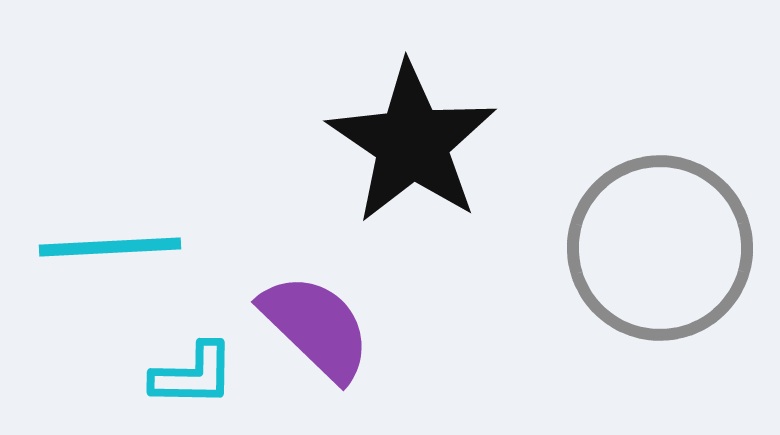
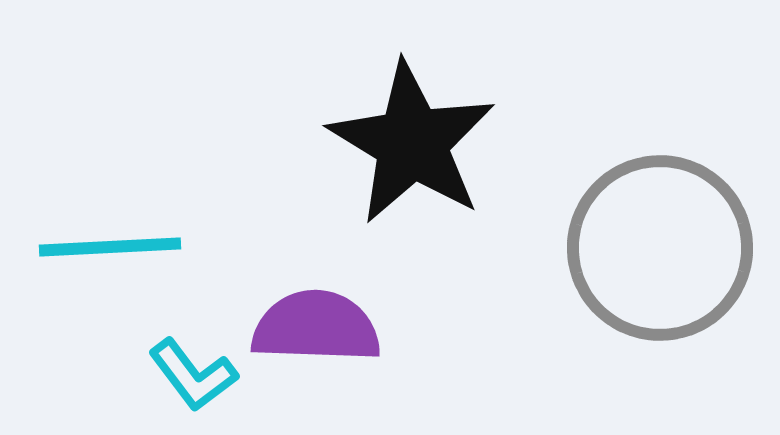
black star: rotated 3 degrees counterclockwise
purple semicircle: rotated 42 degrees counterclockwise
cyan L-shape: rotated 52 degrees clockwise
